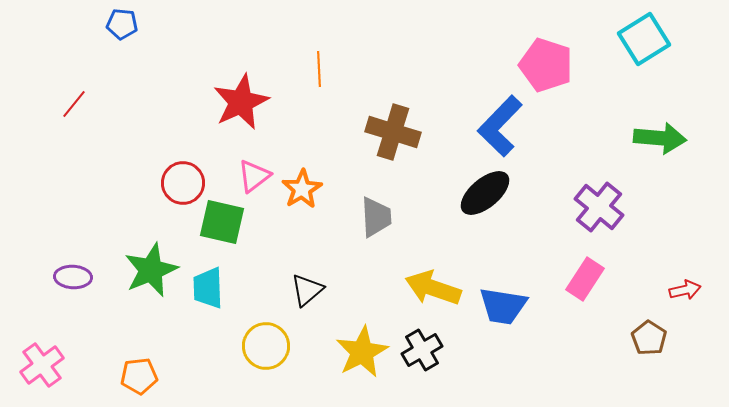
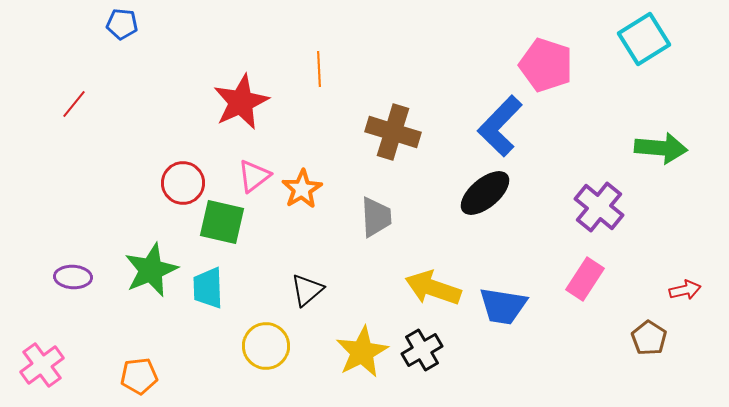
green arrow: moved 1 px right, 10 px down
